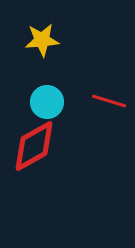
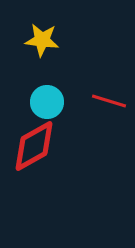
yellow star: rotated 12 degrees clockwise
